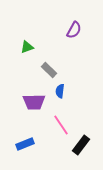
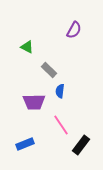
green triangle: rotated 48 degrees clockwise
